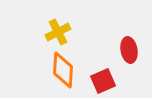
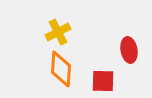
orange diamond: moved 2 px left, 1 px up
red square: rotated 25 degrees clockwise
